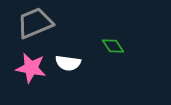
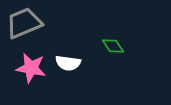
gray trapezoid: moved 11 px left
